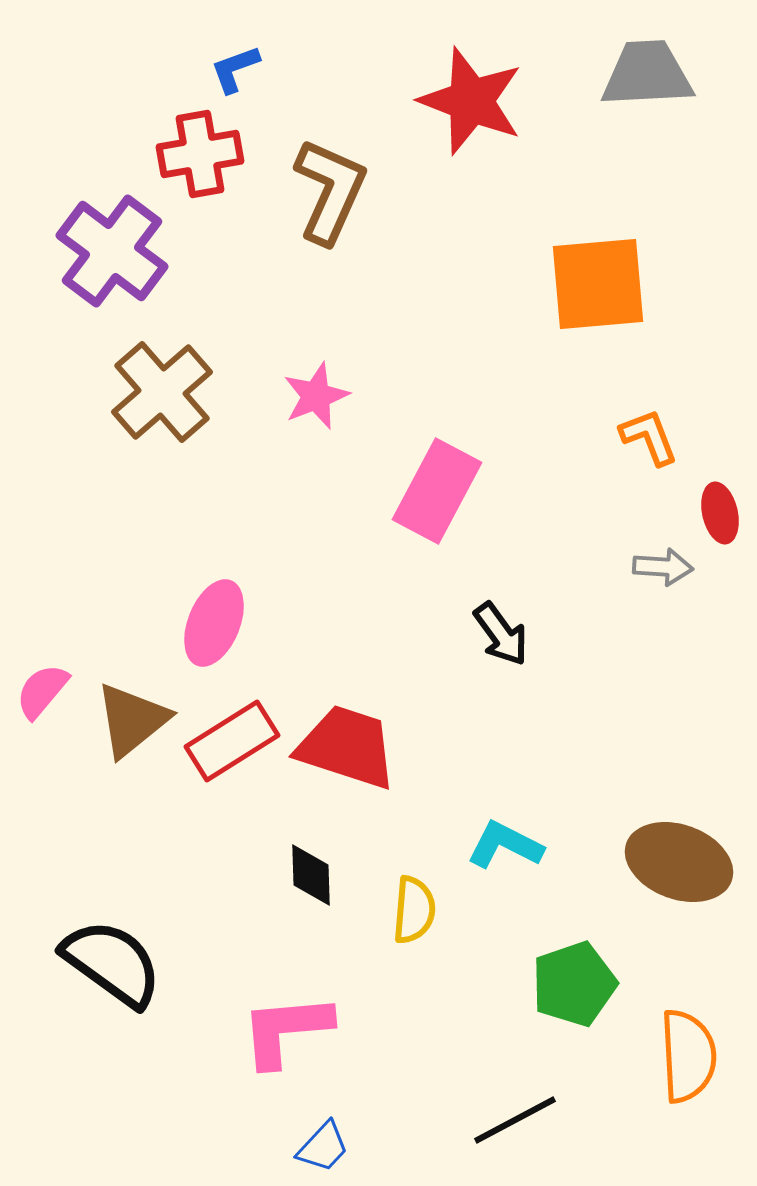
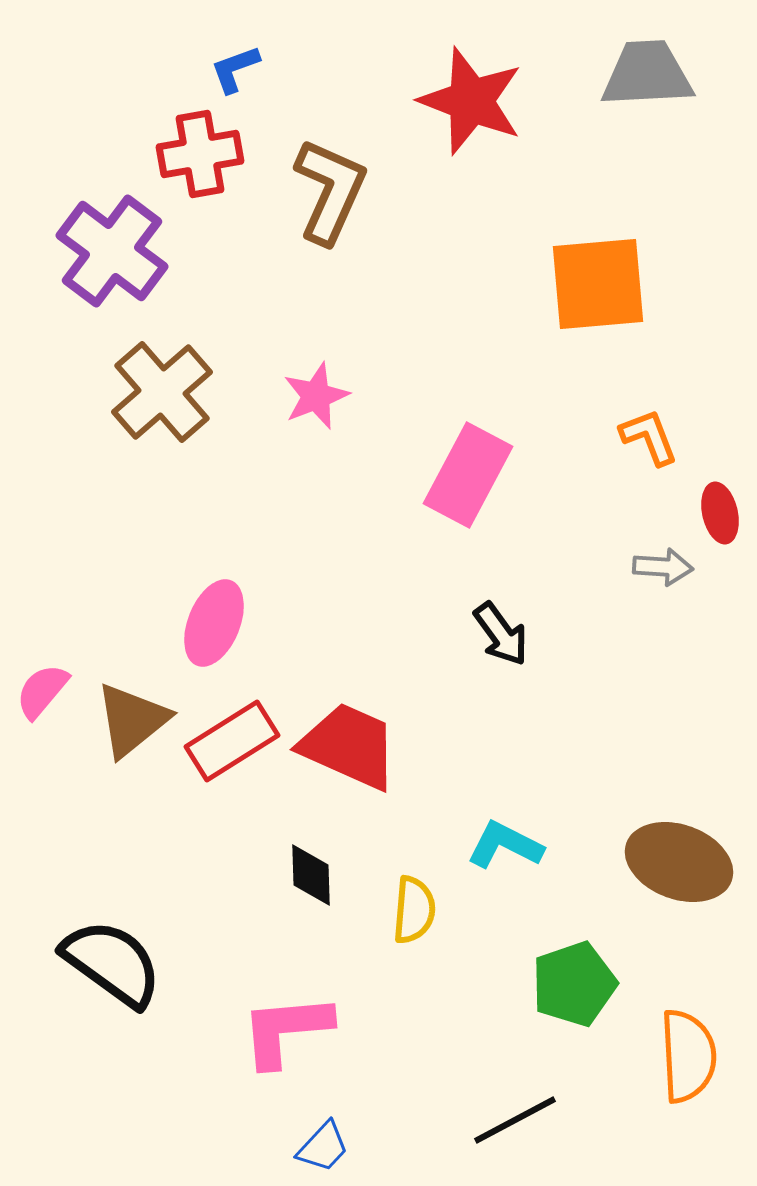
pink rectangle: moved 31 px right, 16 px up
red trapezoid: moved 2 px right, 1 px up; rotated 6 degrees clockwise
